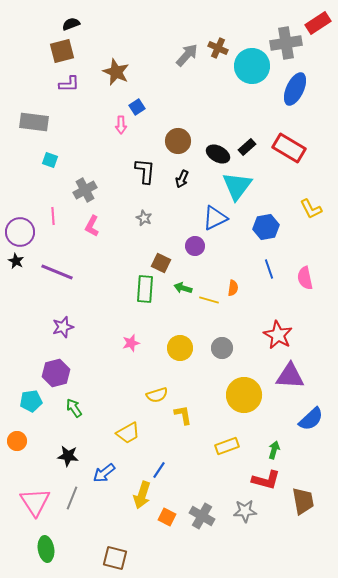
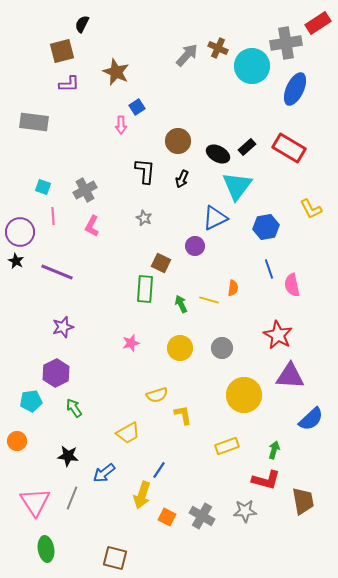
black semicircle at (71, 24): moved 11 px right; rotated 42 degrees counterclockwise
cyan square at (50, 160): moved 7 px left, 27 px down
pink semicircle at (305, 278): moved 13 px left, 7 px down
green arrow at (183, 288): moved 2 px left, 16 px down; rotated 48 degrees clockwise
purple hexagon at (56, 373): rotated 12 degrees counterclockwise
